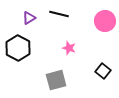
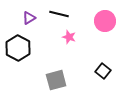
pink star: moved 11 px up
